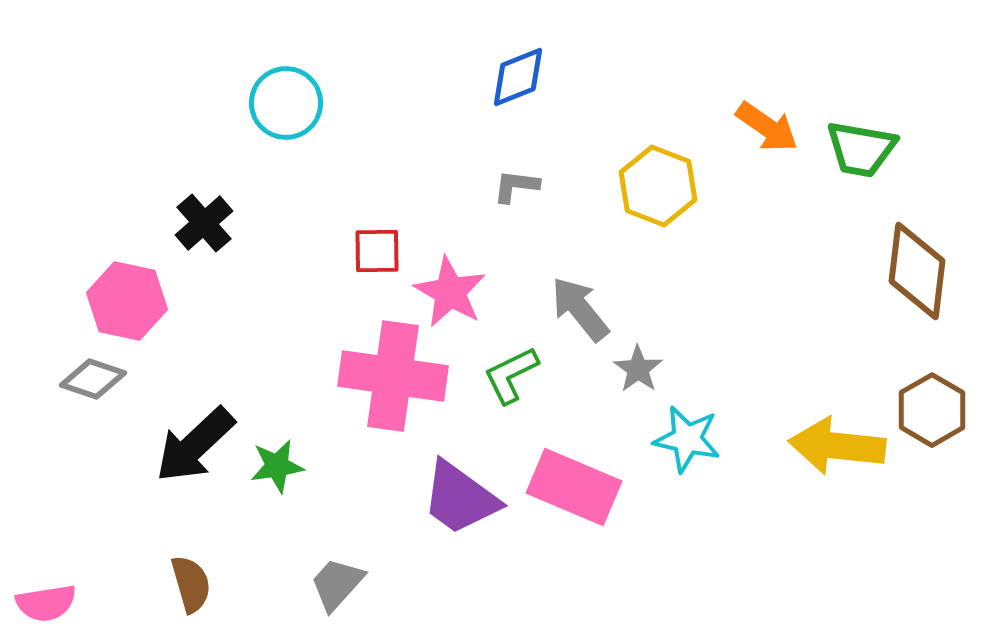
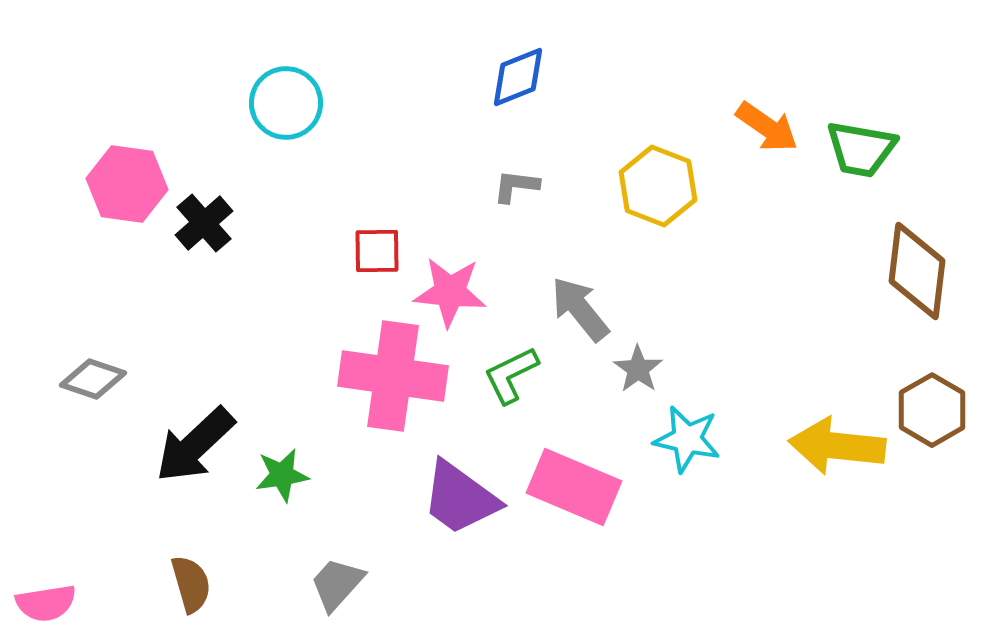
pink star: rotated 24 degrees counterclockwise
pink hexagon: moved 117 px up; rotated 4 degrees counterclockwise
green star: moved 5 px right, 9 px down
